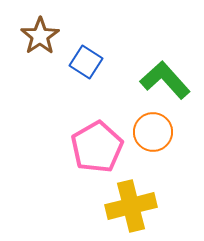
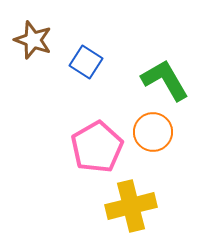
brown star: moved 7 px left, 4 px down; rotated 18 degrees counterclockwise
green L-shape: rotated 12 degrees clockwise
